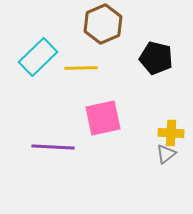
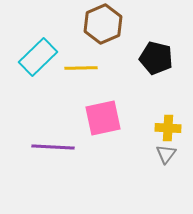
yellow cross: moved 3 px left, 5 px up
gray triangle: rotated 15 degrees counterclockwise
